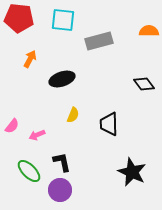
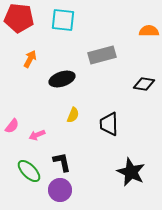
gray rectangle: moved 3 px right, 14 px down
black diamond: rotated 45 degrees counterclockwise
black star: moved 1 px left
